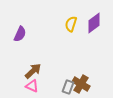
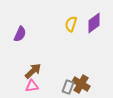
pink triangle: rotated 32 degrees counterclockwise
